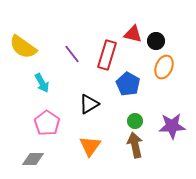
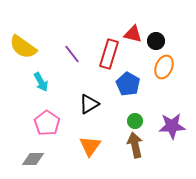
red rectangle: moved 2 px right, 1 px up
cyan arrow: moved 1 px left, 1 px up
